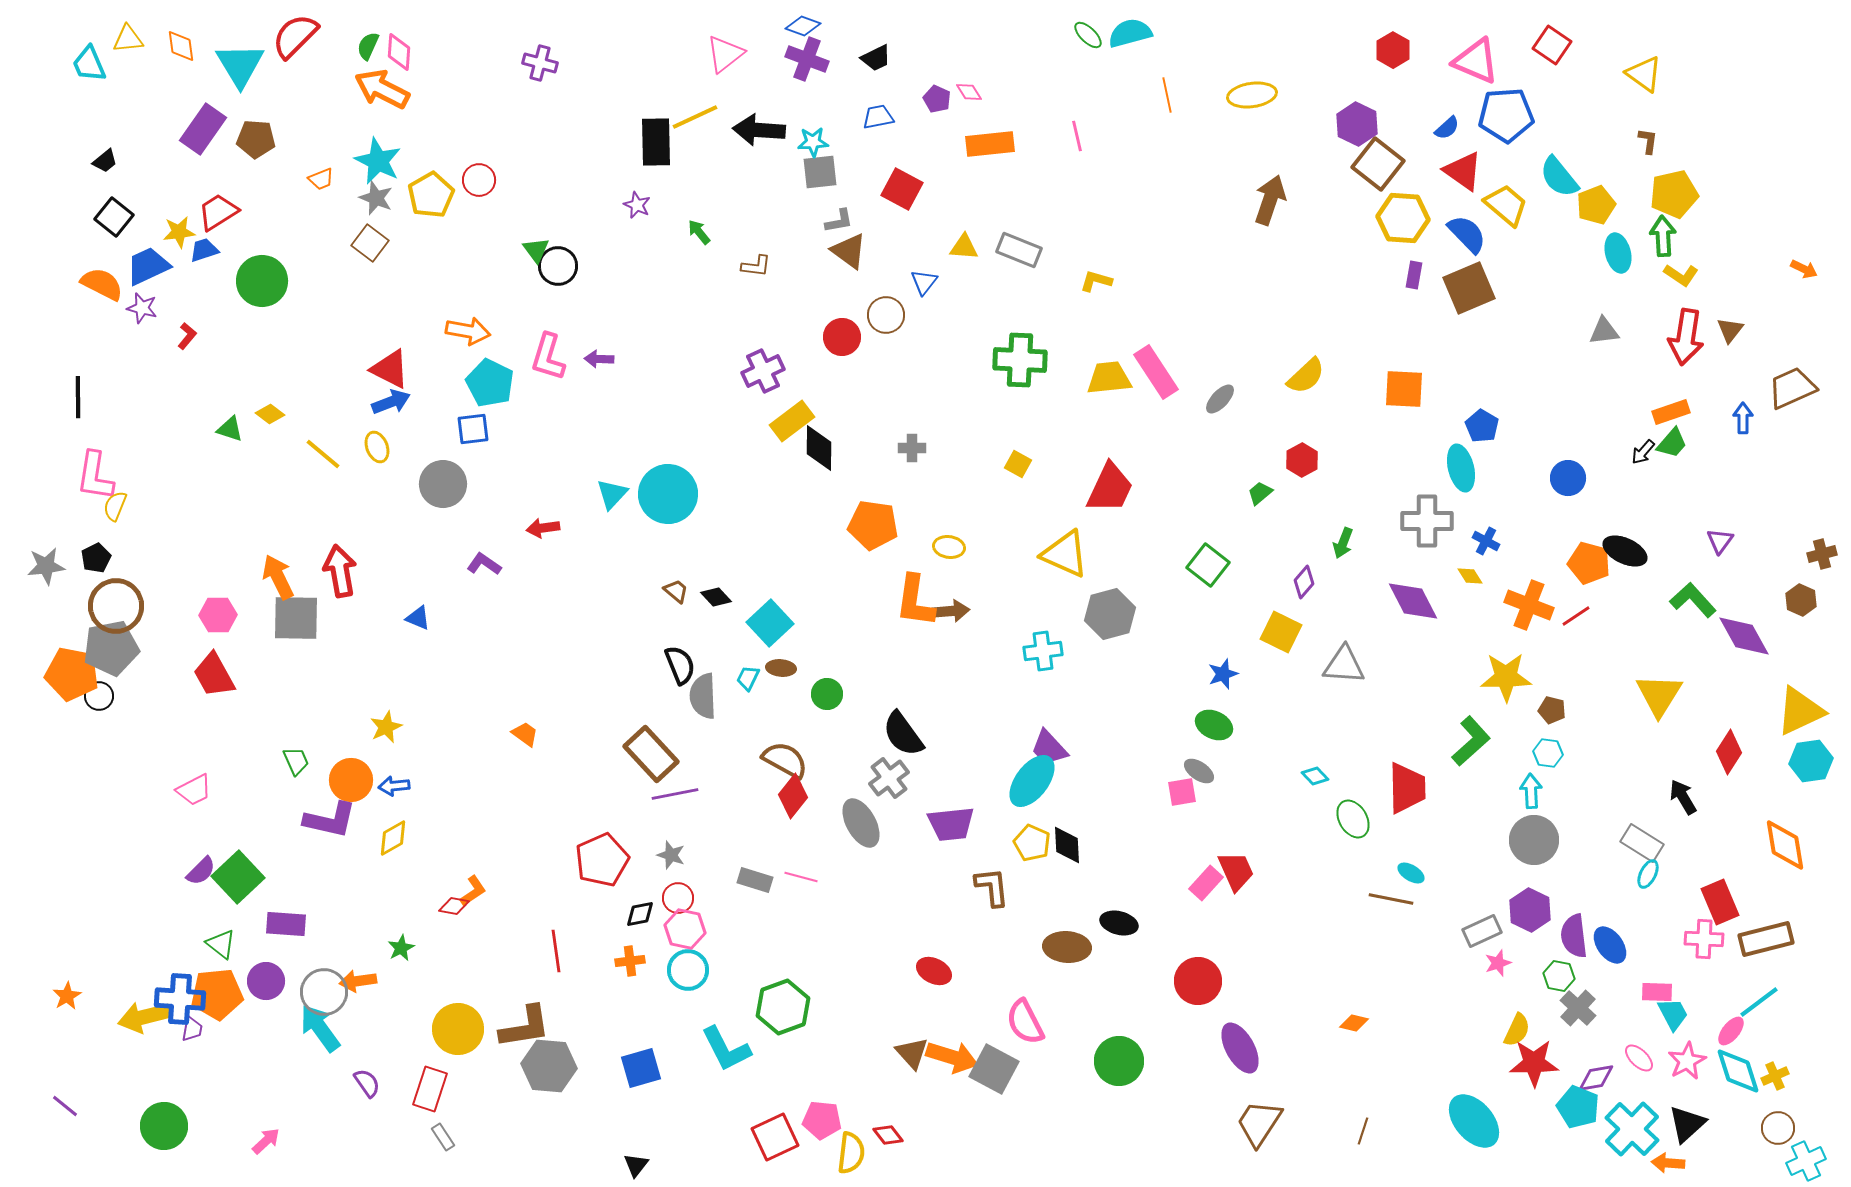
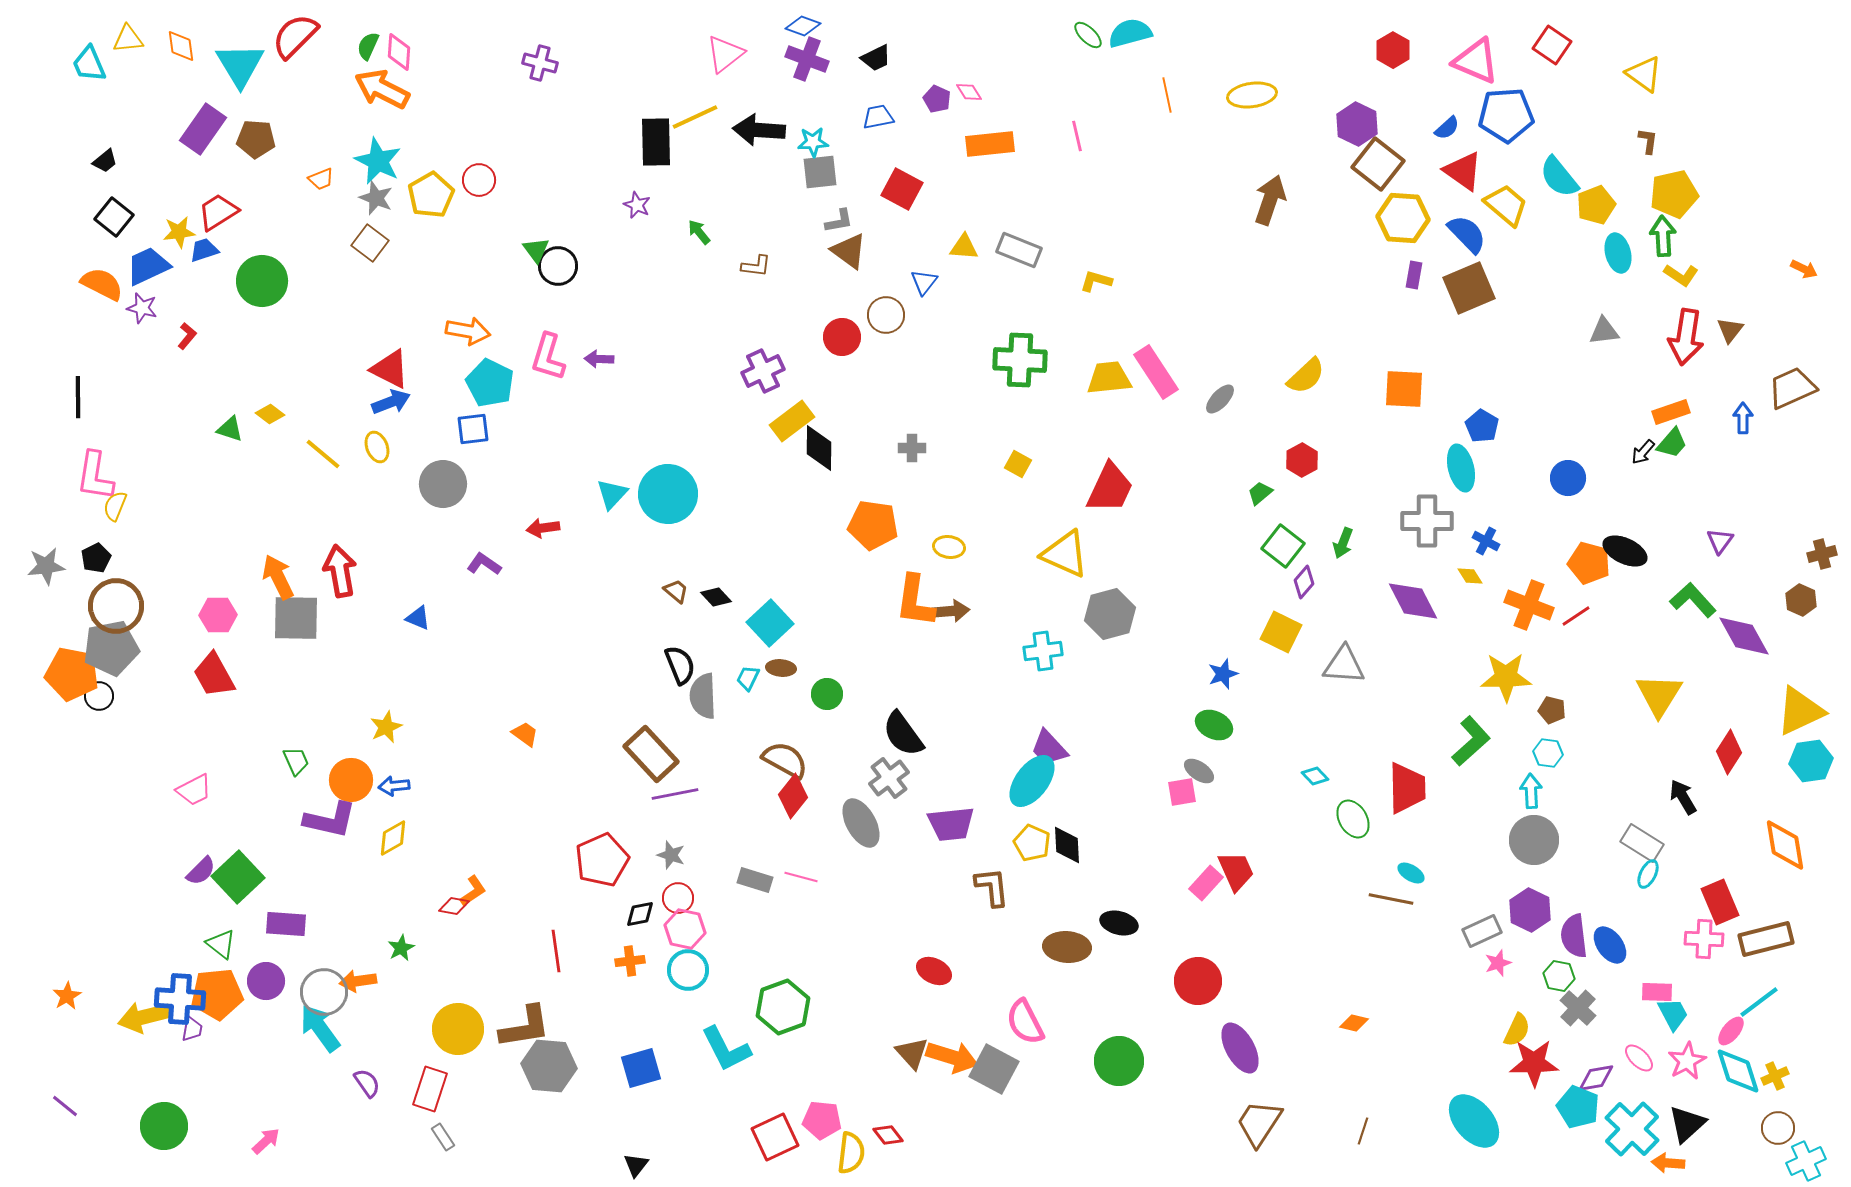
green square at (1208, 565): moved 75 px right, 19 px up
